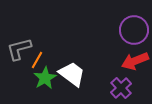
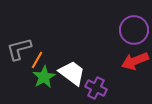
white trapezoid: moved 1 px up
green star: moved 1 px left, 1 px up
purple cross: moved 25 px left; rotated 20 degrees counterclockwise
